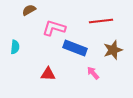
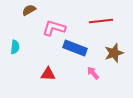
brown star: moved 1 px right, 3 px down
